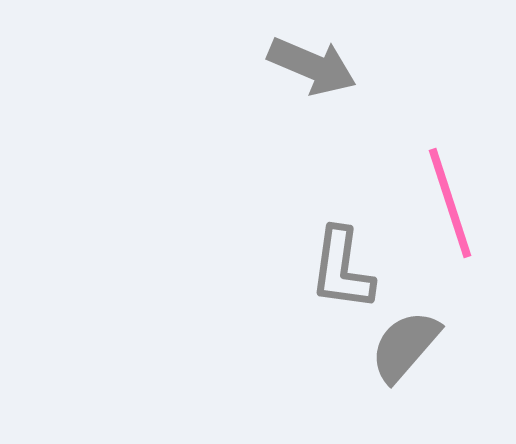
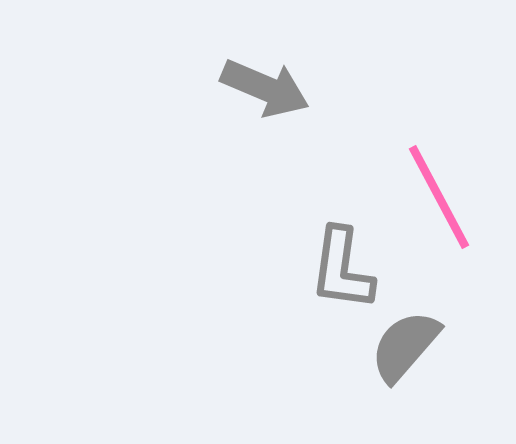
gray arrow: moved 47 px left, 22 px down
pink line: moved 11 px left, 6 px up; rotated 10 degrees counterclockwise
